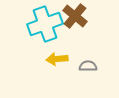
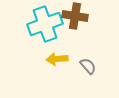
brown cross: rotated 30 degrees counterclockwise
gray semicircle: rotated 48 degrees clockwise
